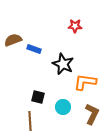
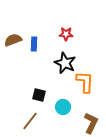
red star: moved 9 px left, 8 px down
blue rectangle: moved 5 px up; rotated 72 degrees clockwise
black star: moved 2 px right, 1 px up
orange L-shape: rotated 85 degrees clockwise
black square: moved 1 px right, 2 px up
brown L-shape: moved 1 px left, 9 px down
brown line: rotated 42 degrees clockwise
